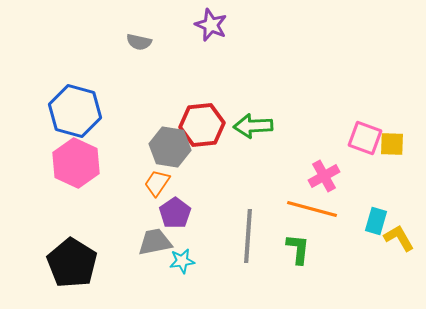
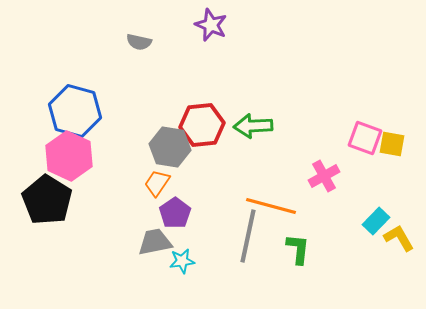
yellow square: rotated 8 degrees clockwise
pink hexagon: moved 7 px left, 7 px up
orange line: moved 41 px left, 3 px up
cyan rectangle: rotated 28 degrees clockwise
gray line: rotated 8 degrees clockwise
black pentagon: moved 25 px left, 63 px up
